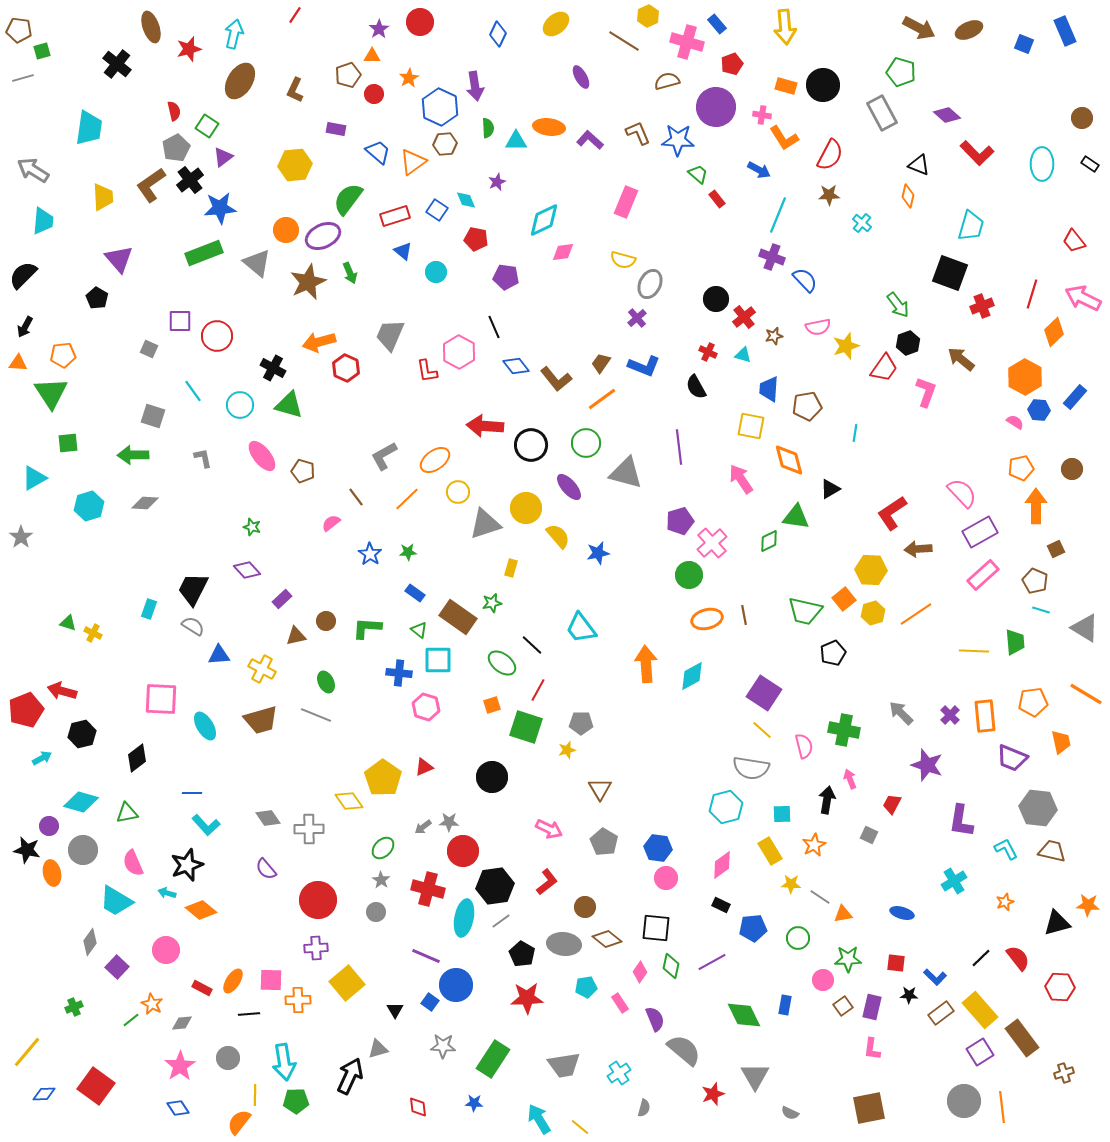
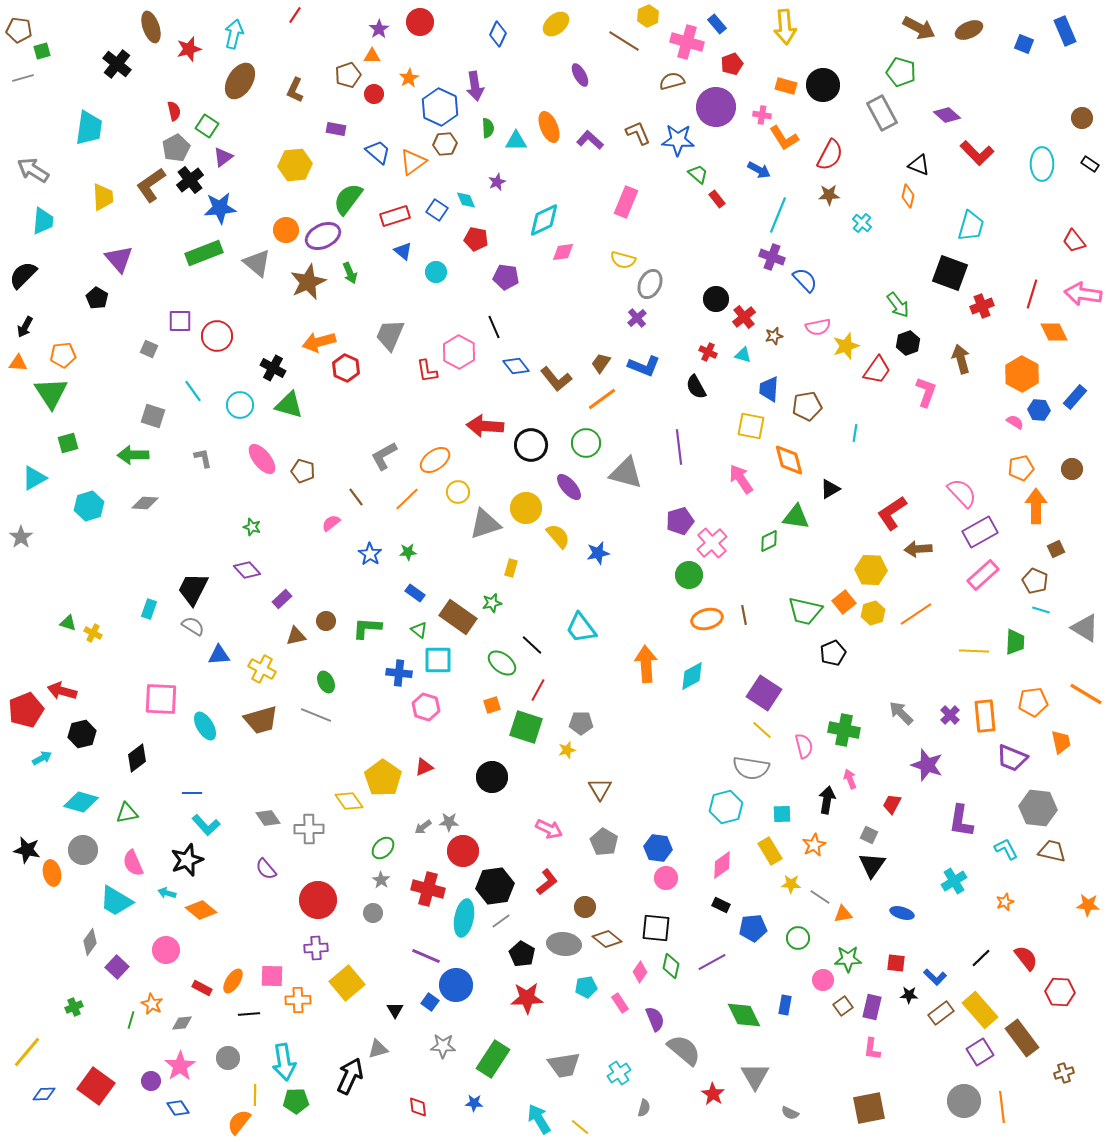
purple ellipse at (581, 77): moved 1 px left, 2 px up
brown semicircle at (667, 81): moved 5 px right
orange ellipse at (549, 127): rotated 60 degrees clockwise
pink arrow at (1083, 298): moved 4 px up; rotated 18 degrees counterclockwise
orange diamond at (1054, 332): rotated 72 degrees counterclockwise
brown arrow at (961, 359): rotated 36 degrees clockwise
red trapezoid at (884, 368): moved 7 px left, 2 px down
orange hexagon at (1025, 377): moved 3 px left, 3 px up
green square at (68, 443): rotated 10 degrees counterclockwise
pink ellipse at (262, 456): moved 3 px down
orange square at (844, 599): moved 3 px down
green trapezoid at (1015, 642): rotated 8 degrees clockwise
purple circle at (49, 826): moved 102 px right, 255 px down
black star at (187, 865): moved 5 px up
gray circle at (376, 912): moved 3 px left, 1 px down
black triangle at (1057, 923): moved 185 px left, 58 px up; rotated 40 degrees counterclockwise
red semicircle at (1018, 958): moved 8 px right
pink square at (271, 980): moved 1 px right, 4 px up
red hexagon at (1060, 987): moved 5 px down
green line at (131, 1020): rotated 36 degrees counterclockwise
red star at (713, 1094): rotated 20 degrees counterclockwise
